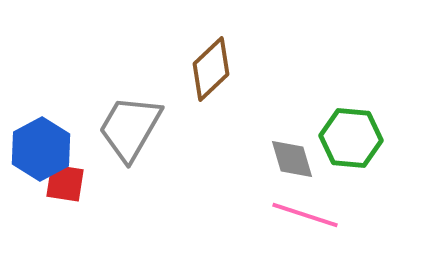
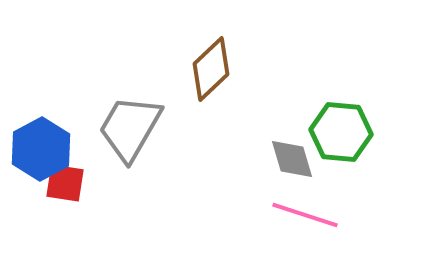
green hexagon: moved 10 px left, 6 px up
